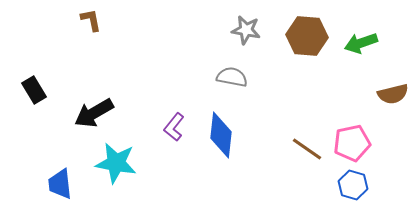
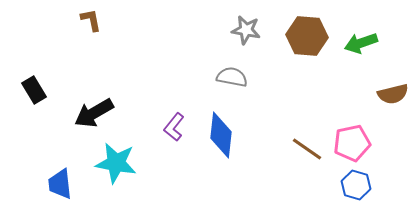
blue hexagon: moved 3 px right
